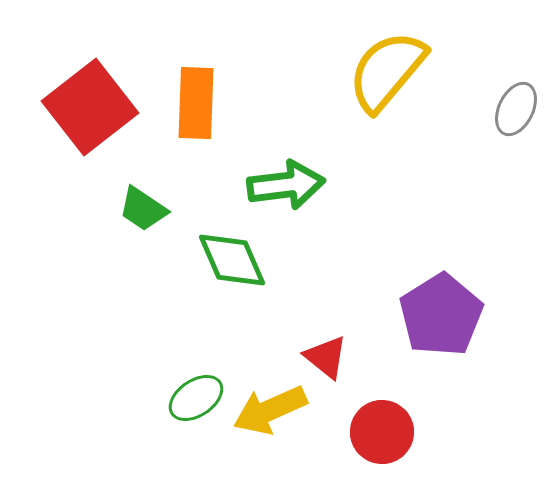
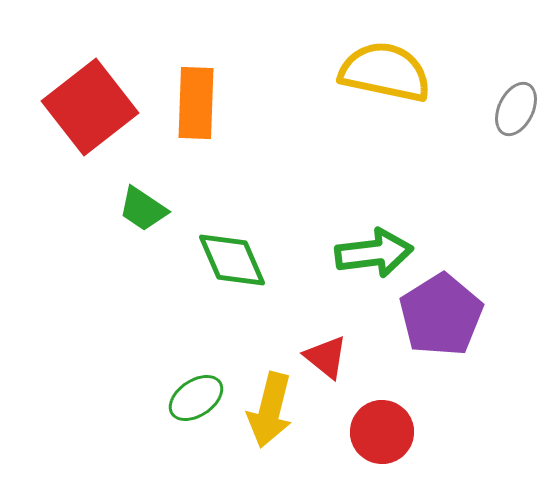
yellow semicircle: moved 2 px left, 1 px down; rotated 62 degrees clockwise
green arrow: moved 88 px right, 68 px down
yellow arrow: rotated 52 degrees counterclockwise
